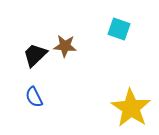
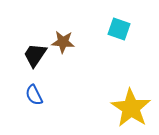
brown star: moved 2 px left, 4 px up
black trapezoid: rotated 12 degrees counterclockwise
blue semicircle: moved 2 px up
